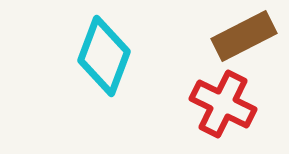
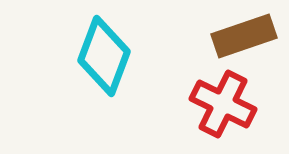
brown rectangle: rotated 8 degrees clockwise
